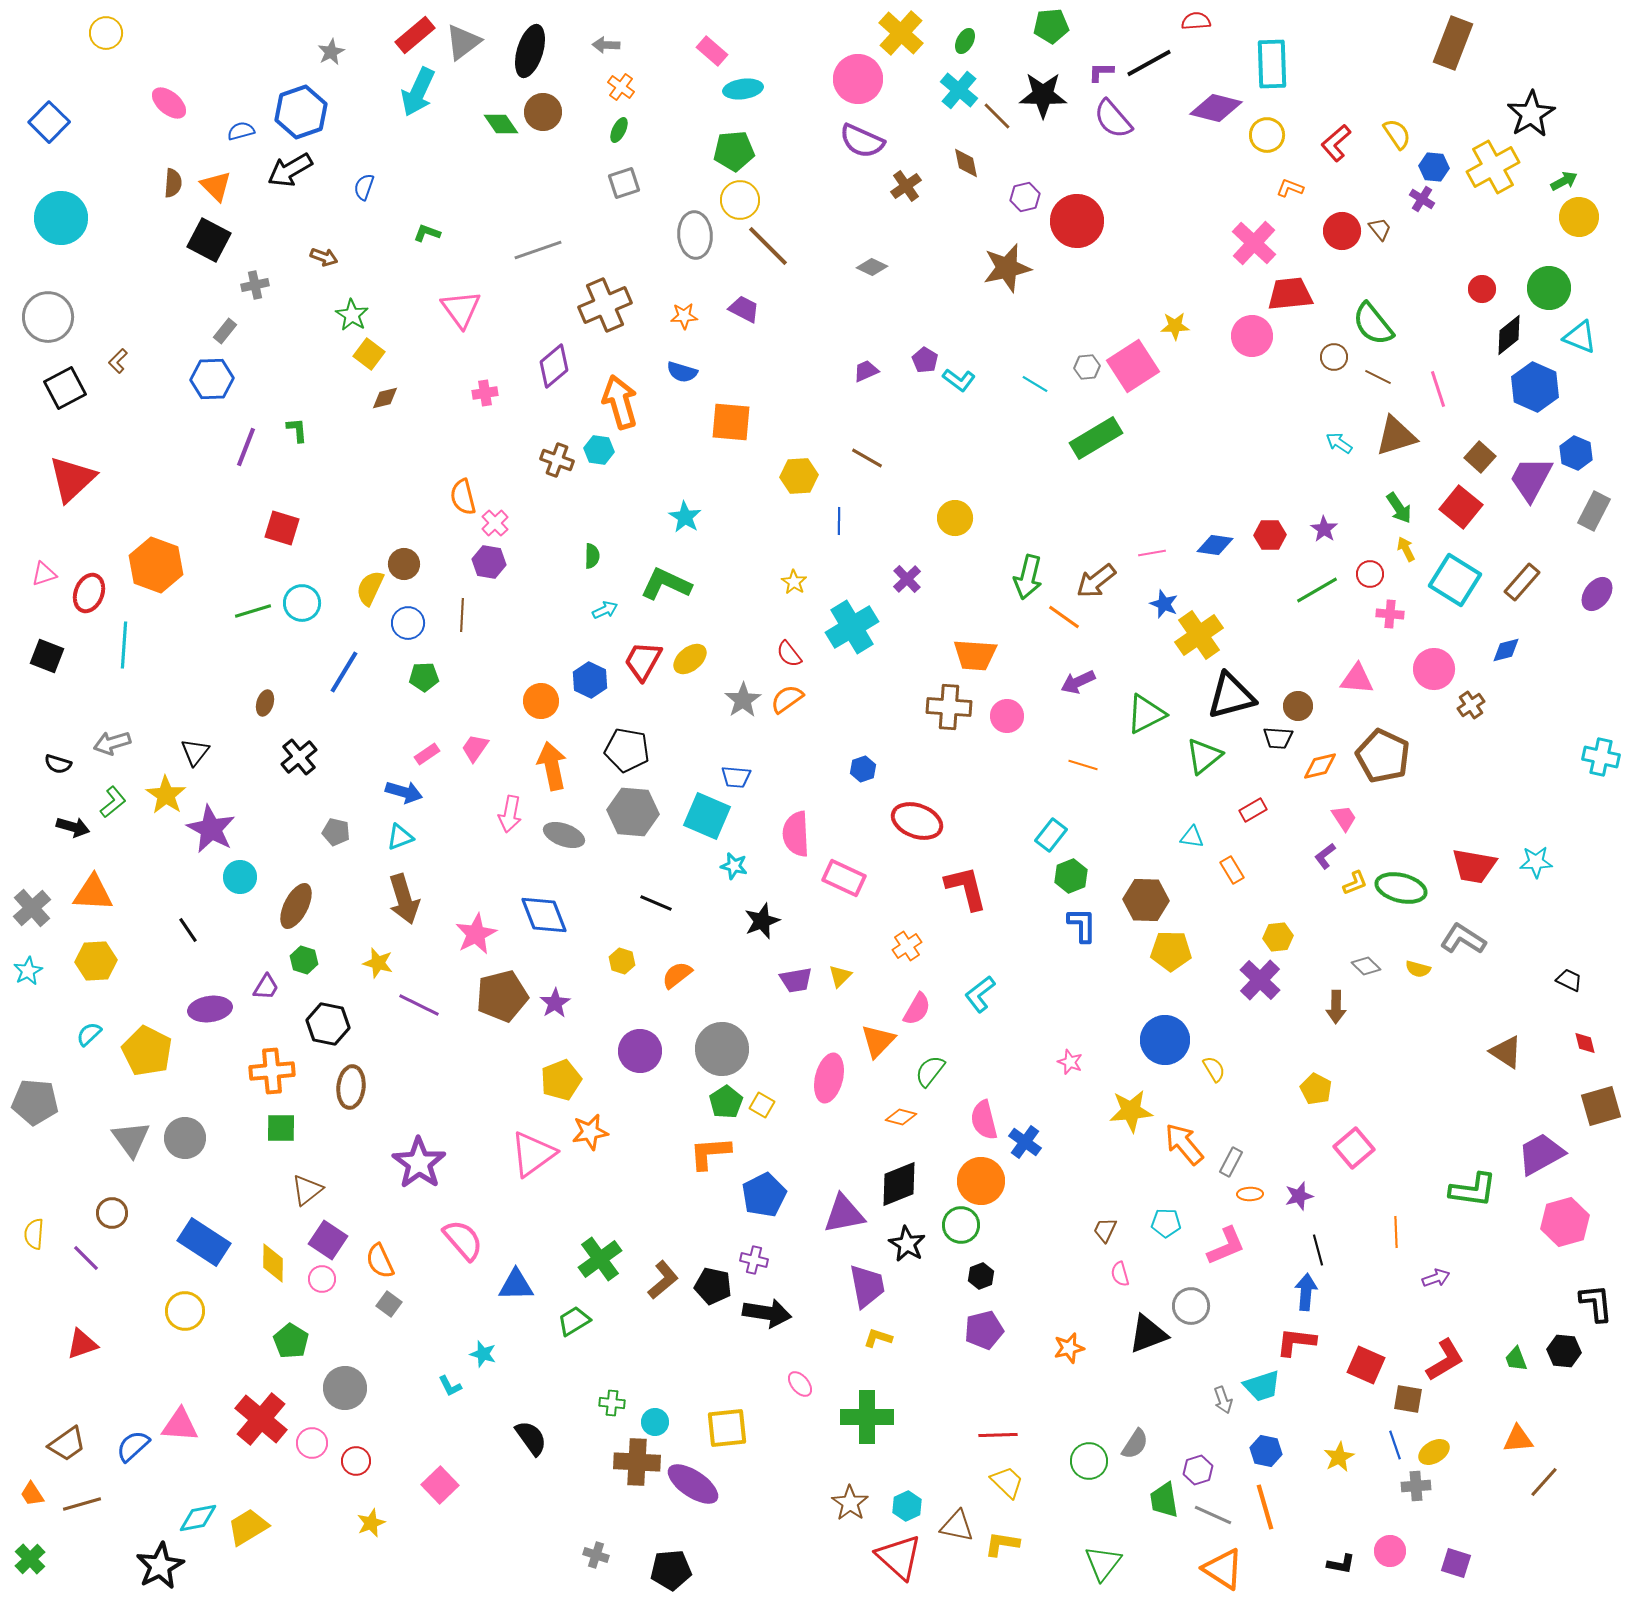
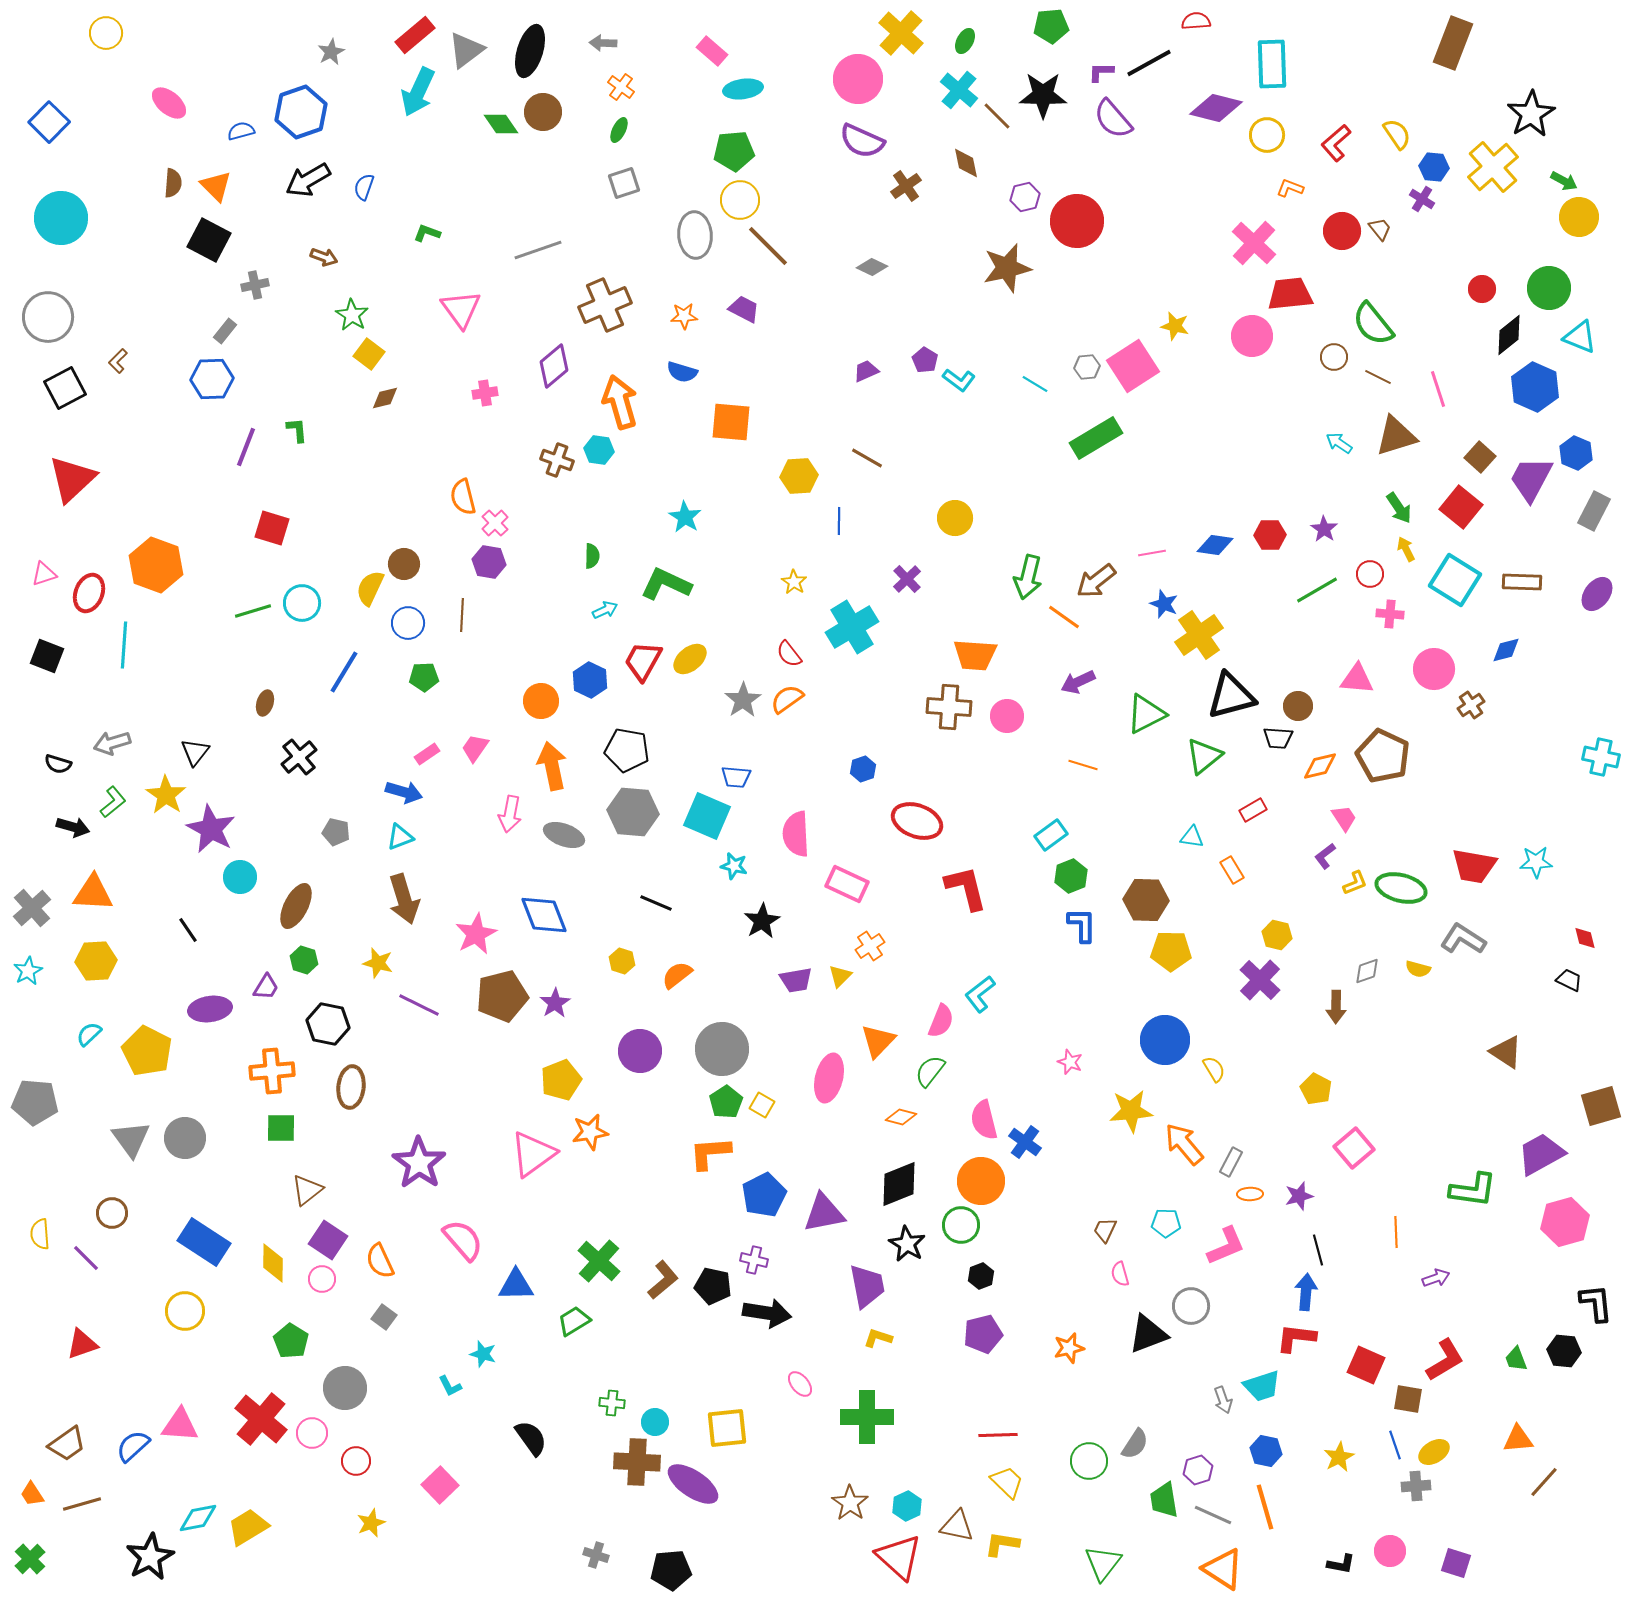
gray triangle at (463, 42): moved 3 px right, 8 px down
gray arrow at (606, 45): moved 3 px left, 2 px up
yellow cross at (1493, 167): rotated 12 degrees counterclockwise
black arrow at (290, 170): moved 18 px right, 10 px down
green arrow at (1564, 181): rotated 56 degrees clockwise
yellow star at (1175, 326): rotated 16 degrees clockwise
red square at (282, 528): moved 10 px left
brown rectangle at (1522, 582): rotated 51 degrees clockwise
cyan rectangle at (1051, 835): rotated 16 degrees clockwise
pink rectangle at (844, 878): moved 3 px right, 6 px down
black star at (762, 921): rotated 9 degrees counterclockwise
yellow hexagon at (1278, 937): moved 1 px left, 2 px up; rotated 20 degrees clockwise
orange cross at (907, 946): moved 37 px left
gray diamond at (1366, 966): moved 1 px right, 5 px down; rotated 64 degrees counterclockwise
pink semicircle at (917, 1009): moved 24 px right, 12 px down; rotated 8 degrees counterclockwise
red diamond at (1585, 1043): moved 105 px up
purple triangle at (844, 1214): moved 20 px left, 1 px up
yellow semicircle at (34, 1234): moved 6 px right; rotated 8 degrees counterclockwise
green cross at (600, 1259): moved 1 px left, 2 px down; rotated 12 degrees counterclockwise
gray square at (389, 1304): moved 5 px left, 13 px down
purple pentagon at (984, 1330): moved 1 px left, 4 px down
red L-shape at (1296, 1342): moved 4 px up
pink circle at (312, 1443): moved 10 px up
black star at (160, 1566): moved 10 px left, 9 px up
